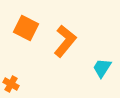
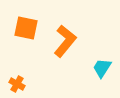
orange square: rotated 15 degrees counterclockwise
orange cross: moved 6 px right
